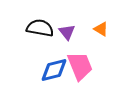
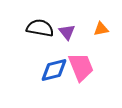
orange triangle: rotated 42 degrees counterclockwise
pink trapezoid: moved 1 px right, 1 px down
